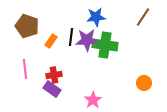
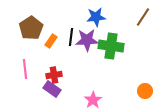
brown pentagon: moved 4 px right, 2 px down; rotated 20 degrees clockwise
green cross: moved 6 px right, 1 px down
orange circle: moved 1 px right, 8 px down
